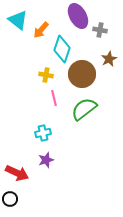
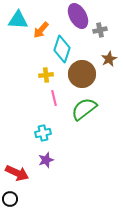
cyan triangle: rotated 35 degrees counterclockwise
gray cross: rotated 24 degrees counterclockwise
yellow cross: rotated 16 degrees counterclockwise
